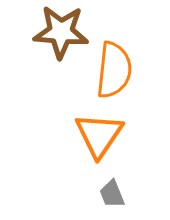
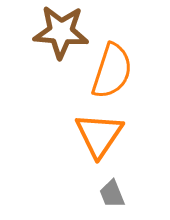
orange semicircle: moved 2 px left, 1 px down; rotated 12 degrees clockwise
